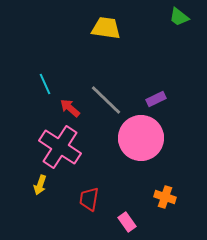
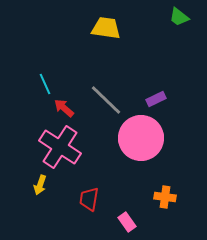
red arrow: moved 6 px left
orange cross: rotated 10 degrees counterclockwise
